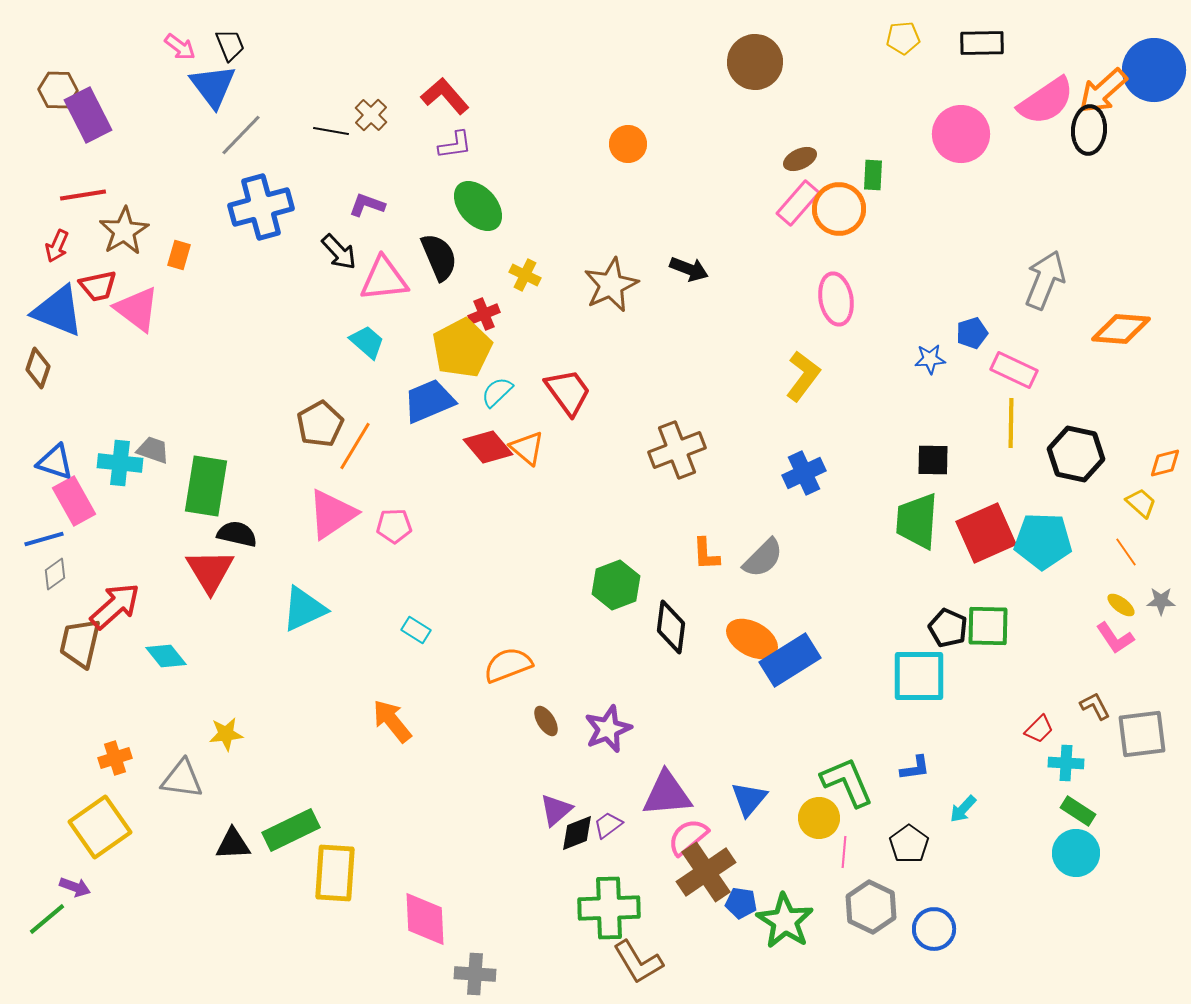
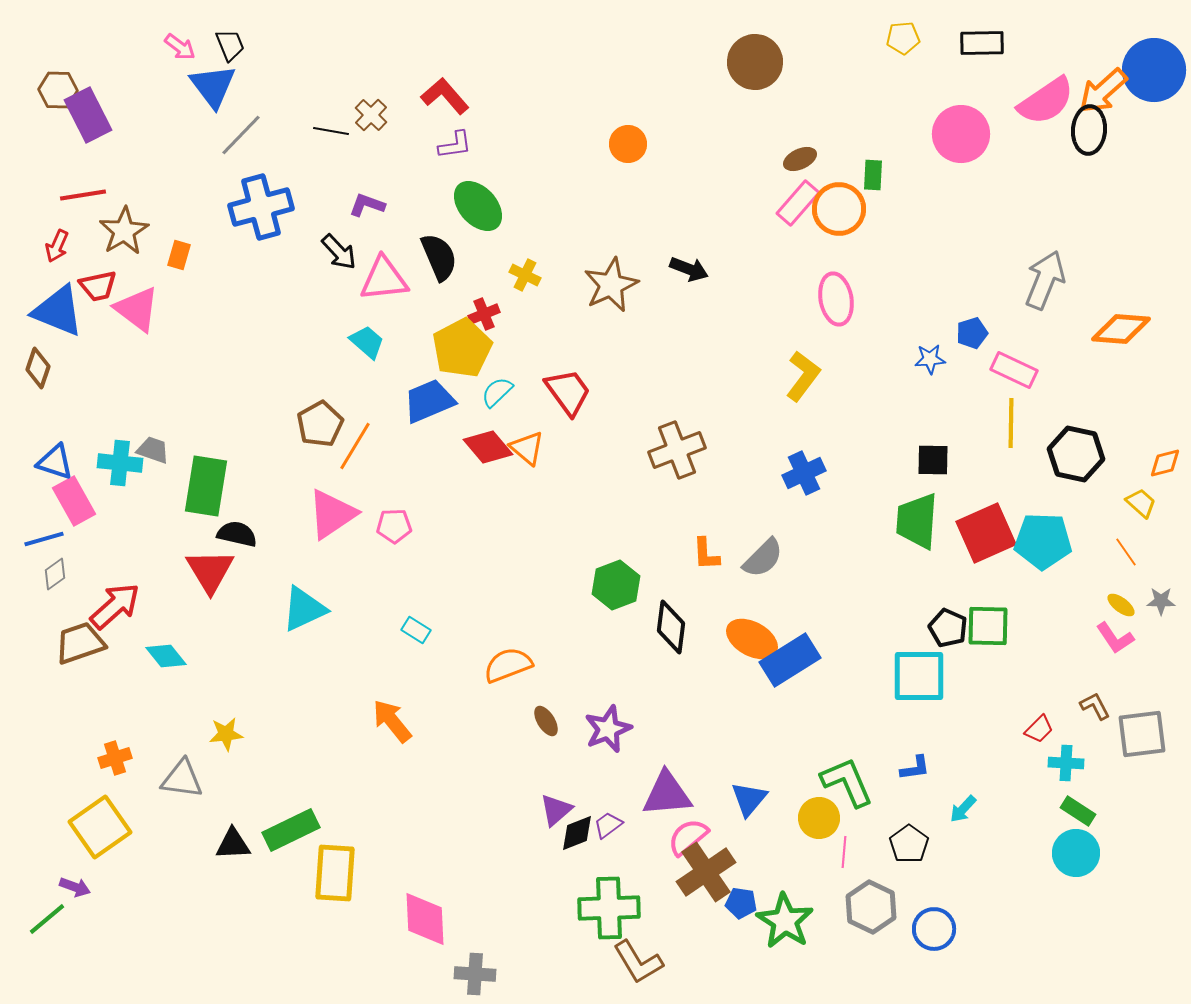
brown trapezoid at (80, 643): rotated 58 degrees clockwise
